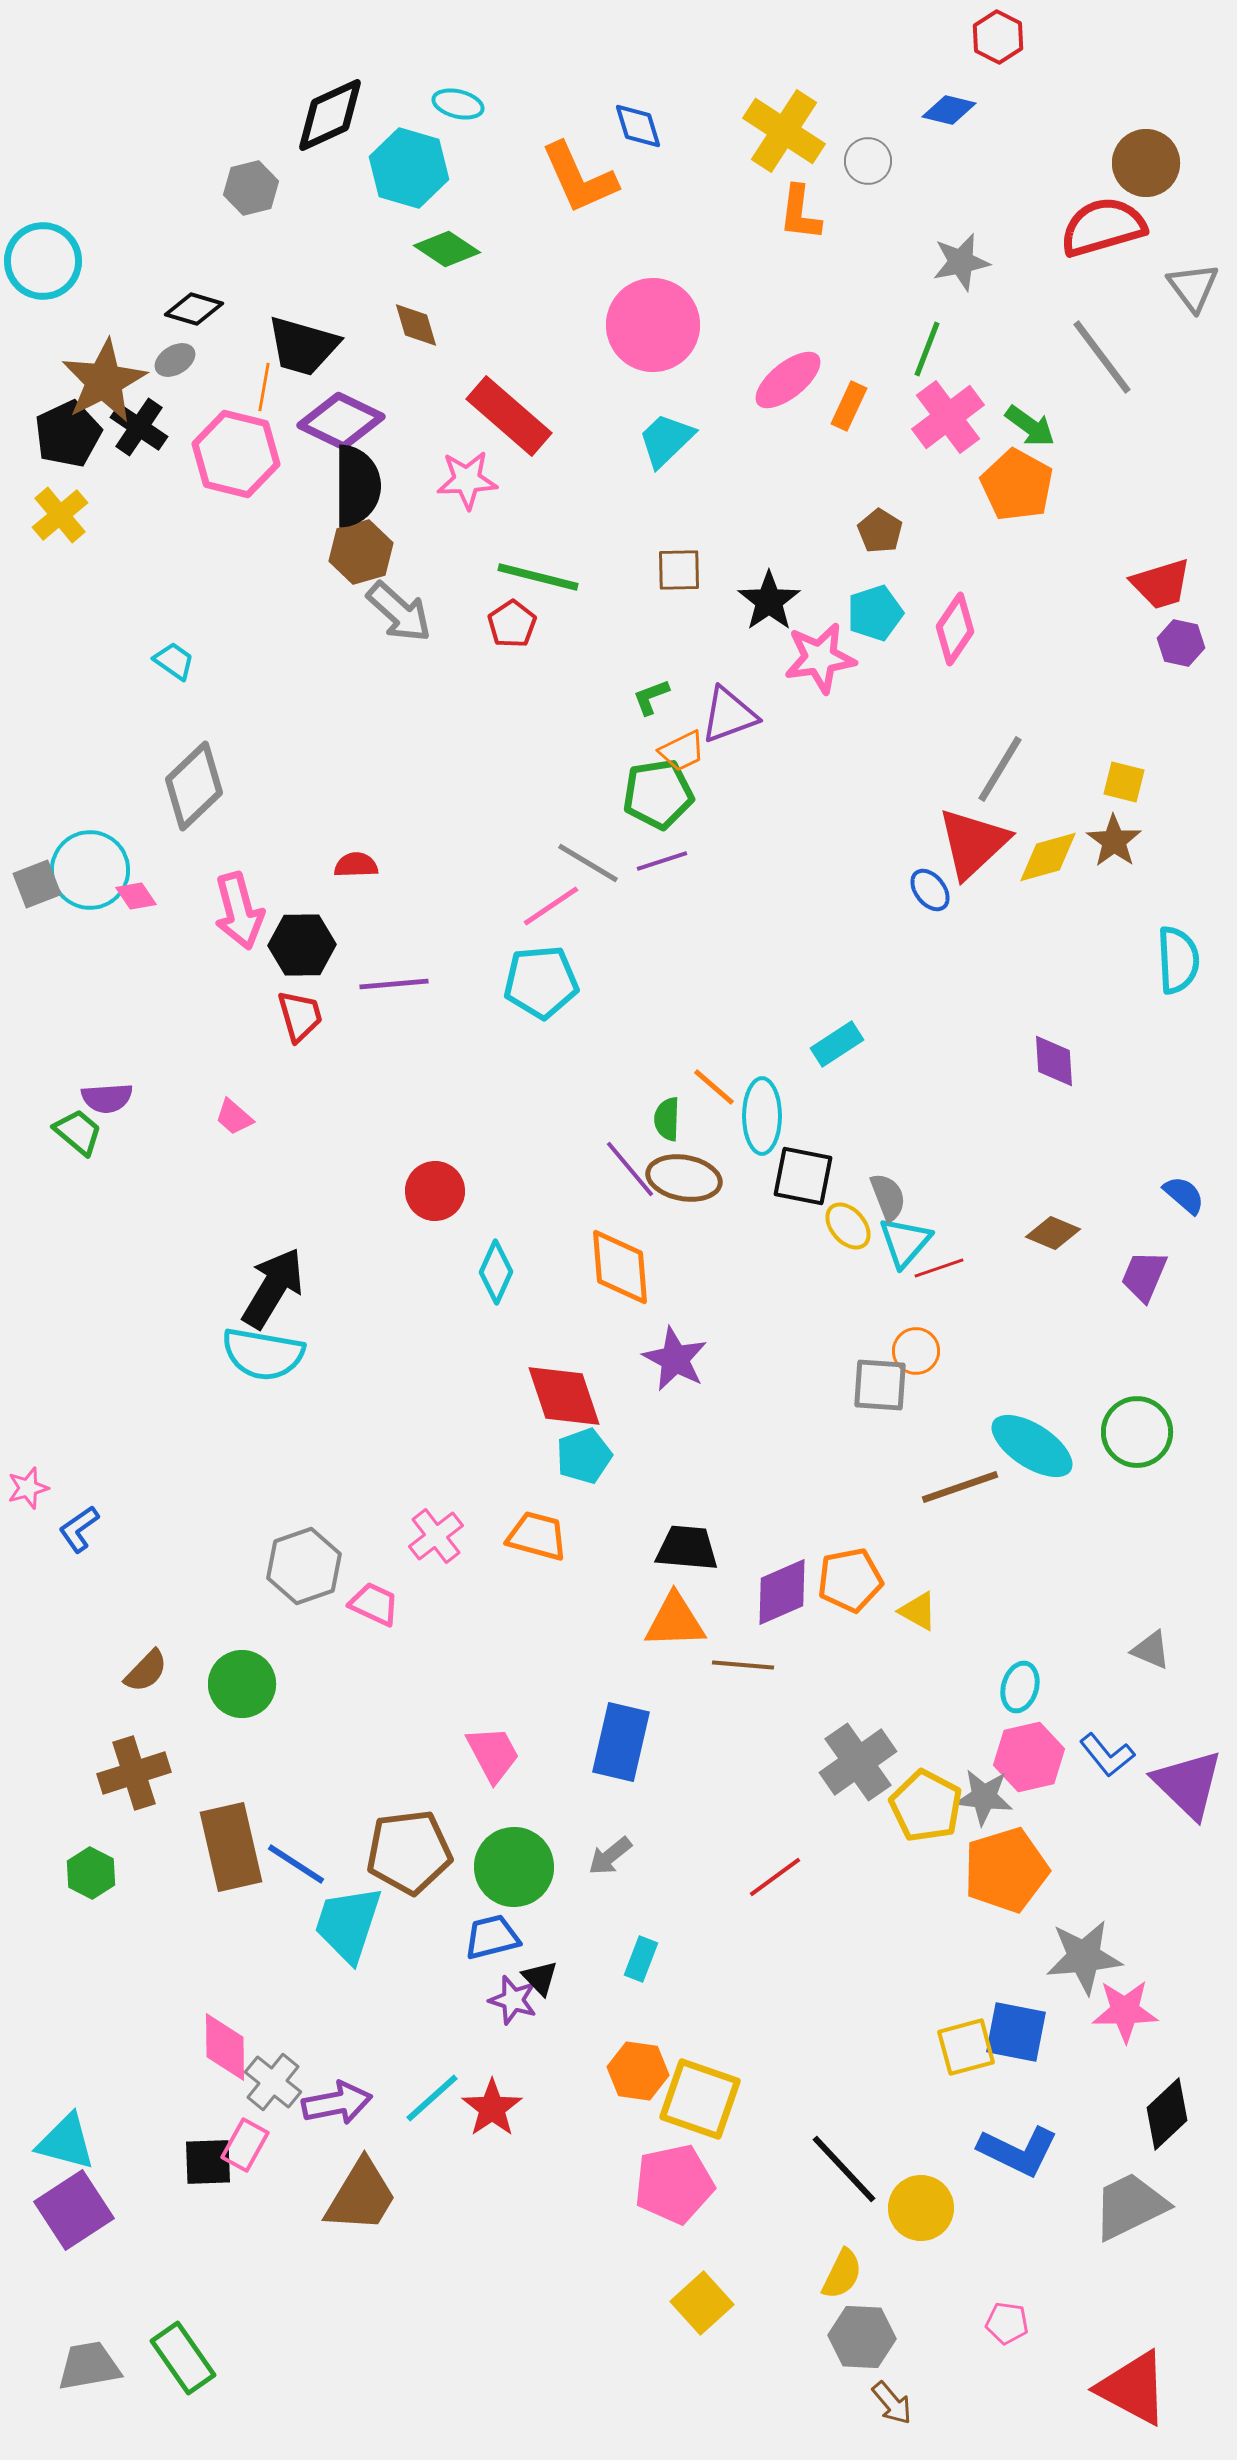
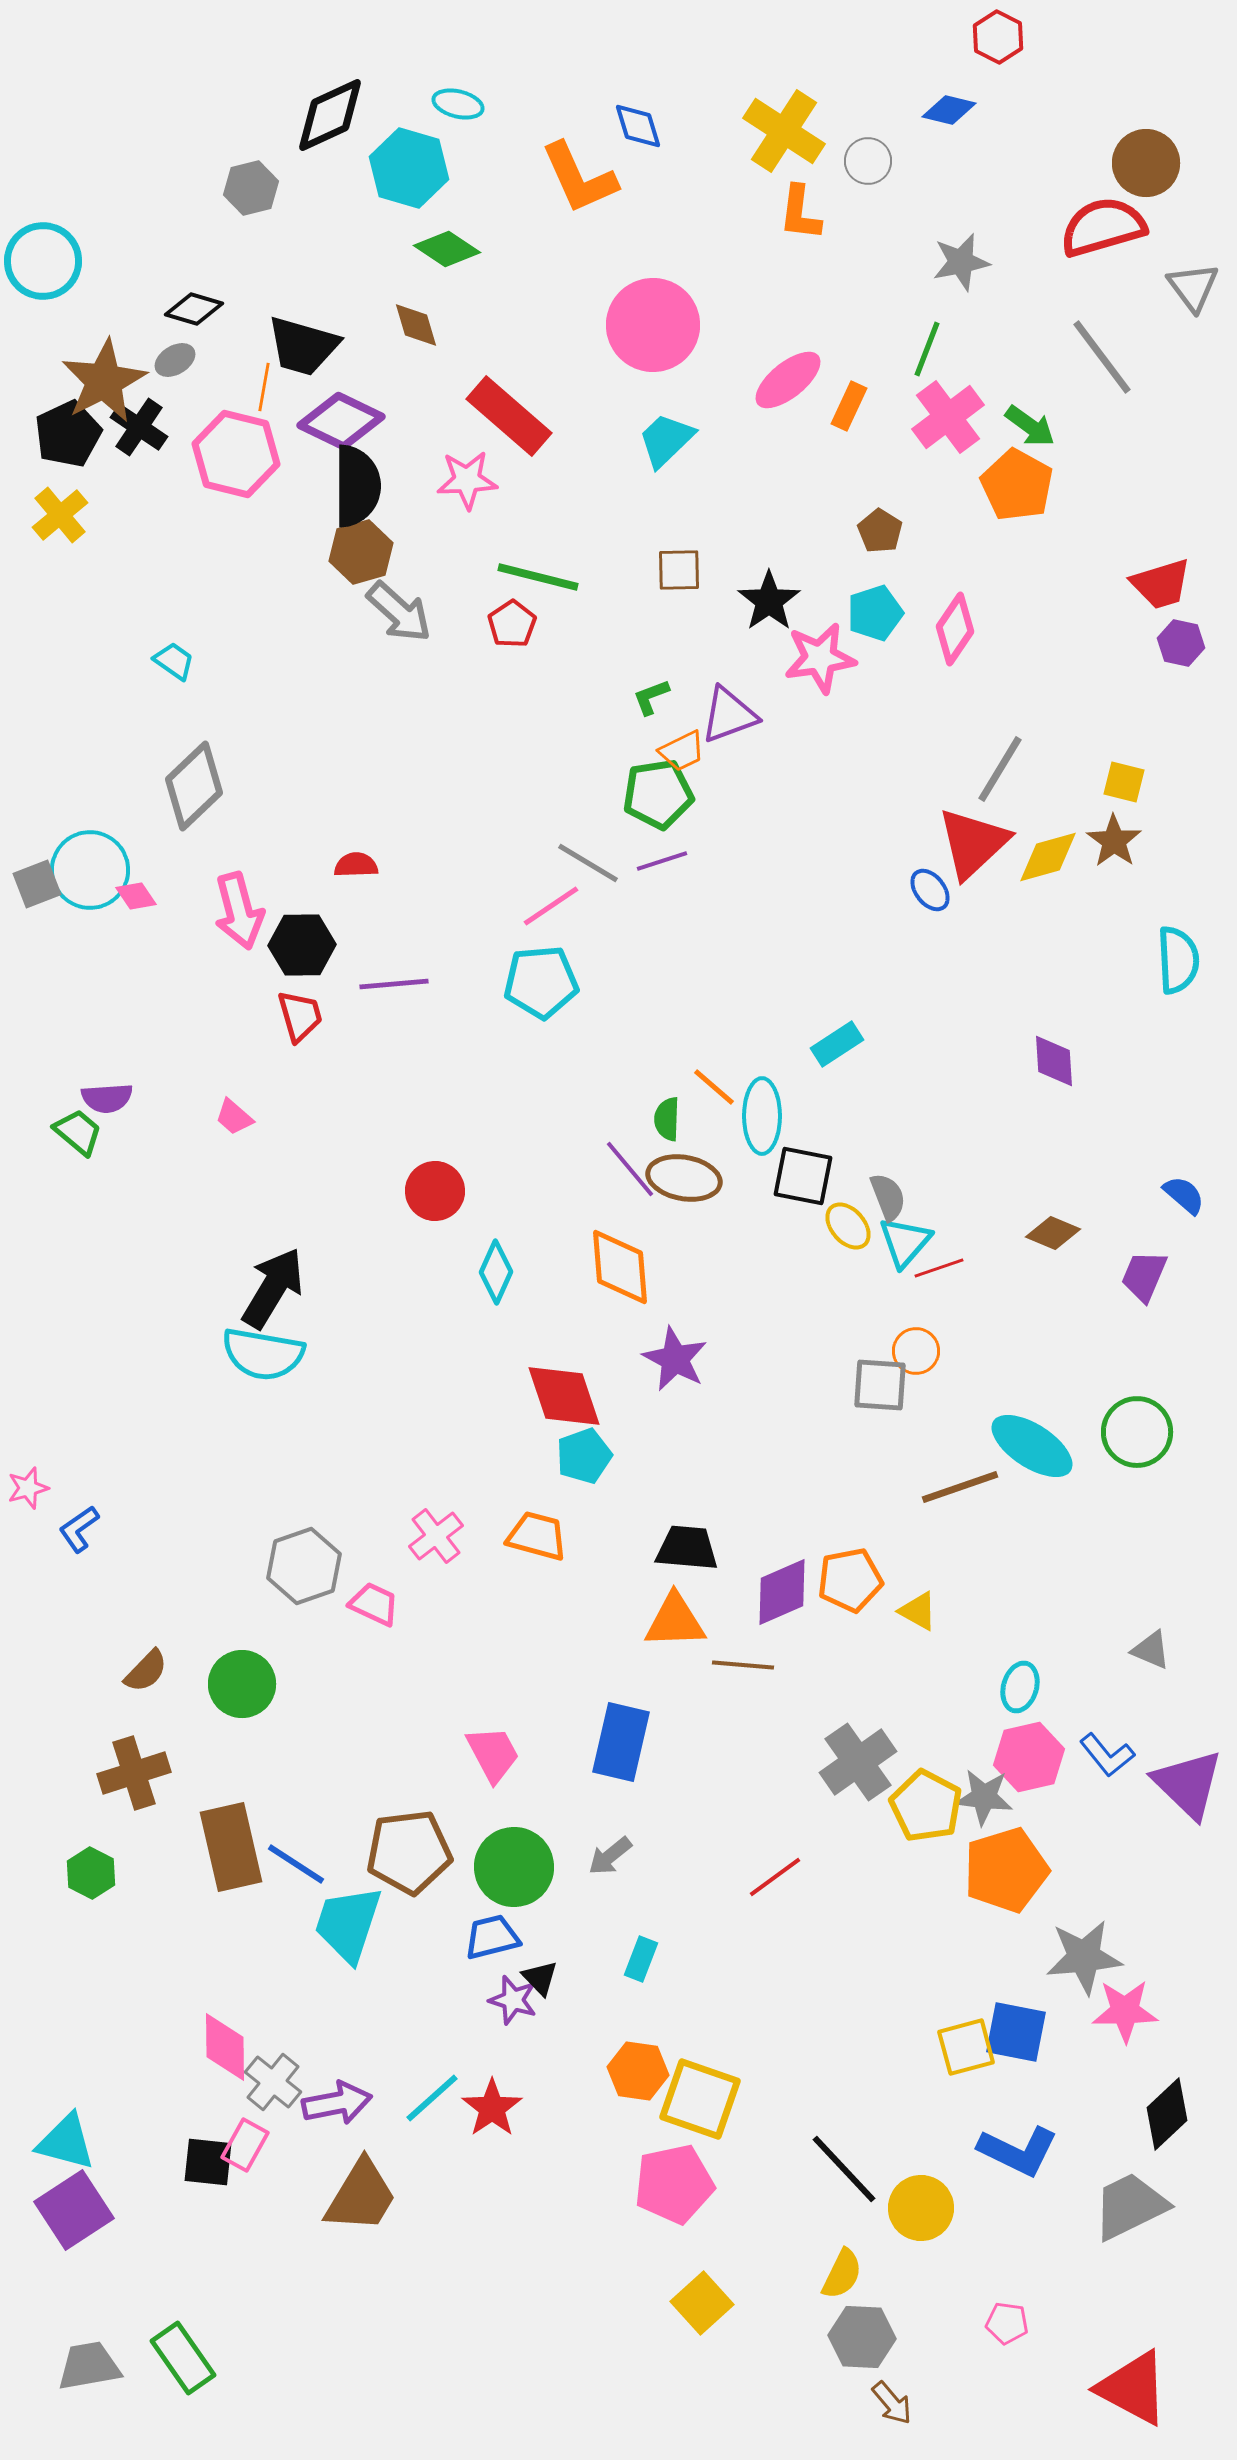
black square at (208, 2162): rotated 8 degrees clockwise
